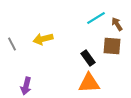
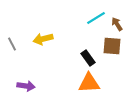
purple arrow: rotated 96 degrees counterclockwise
